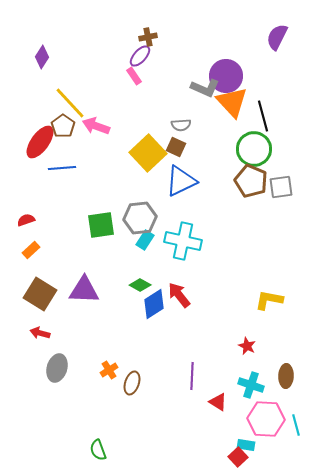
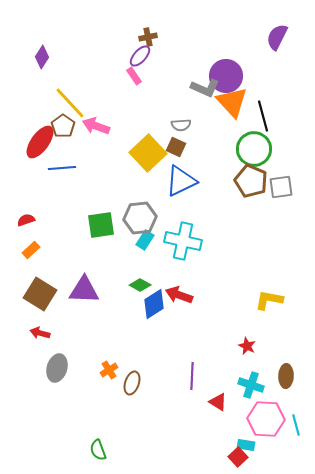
red arrow at (179, 295): rotated 32 degrees counterclockwise
